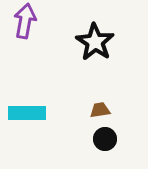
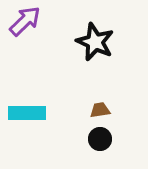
purple arrow: rotated 36 degrees clockwise
black star: rotated 9 degrees counterclockwise
black circle: moved 5 px left
